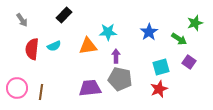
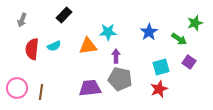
gray arrow: rotated 56 degrees clockwise
